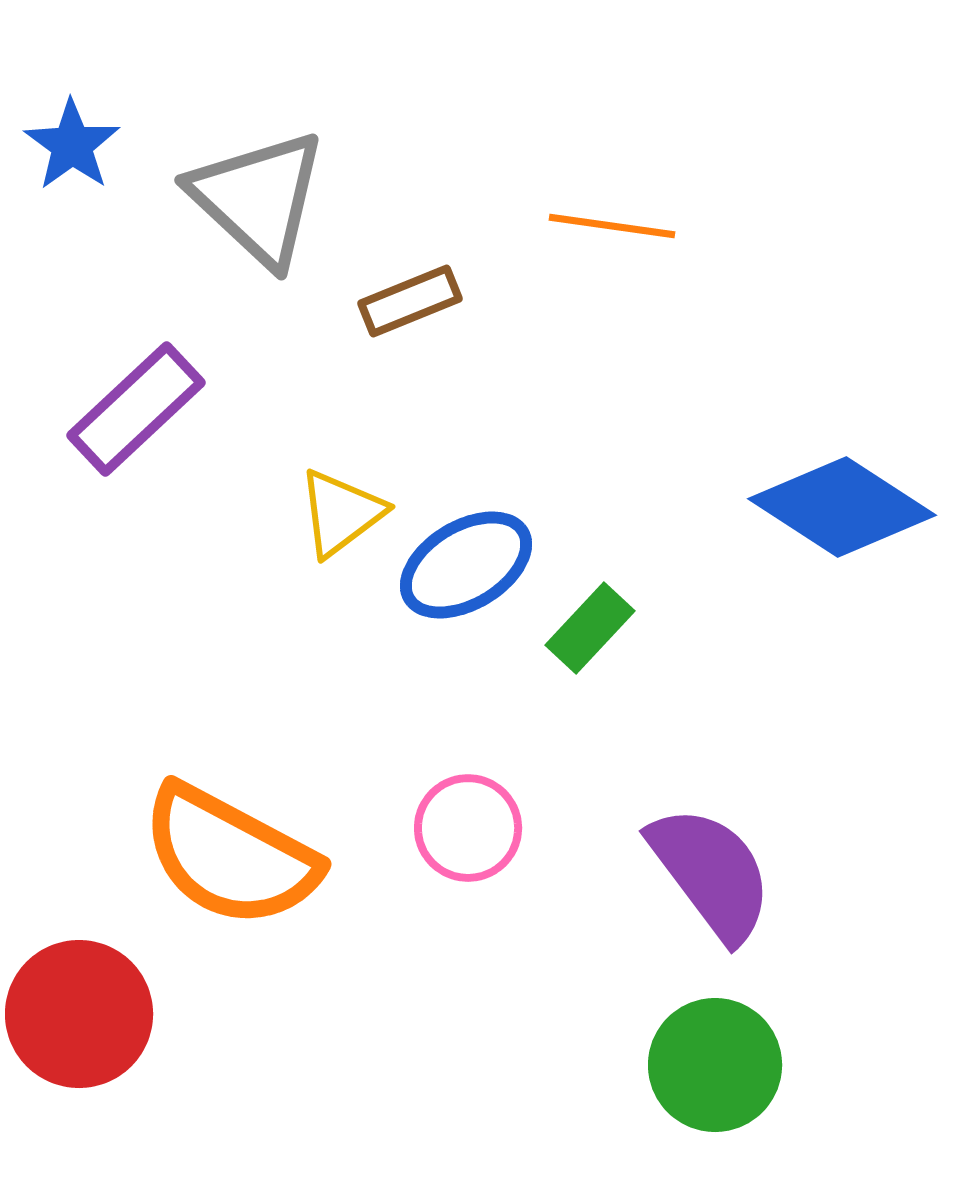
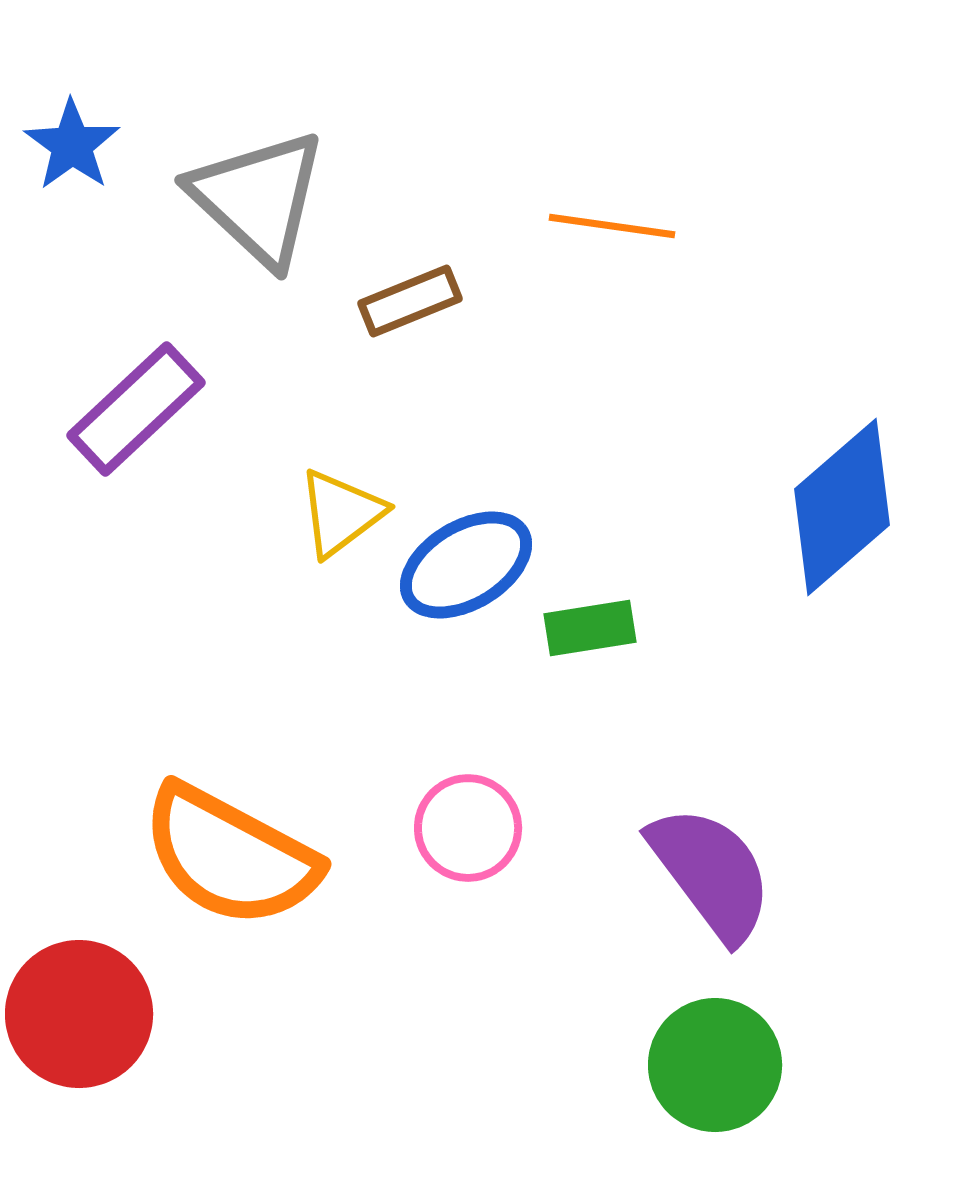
blue diamond: rotated 74 degrees counterclockwise
green rectangle: rotated 38 degrees clockwise
